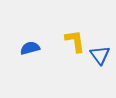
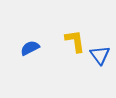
blue semicircle: rotated 12 degrees counterclockwise
